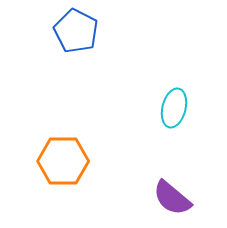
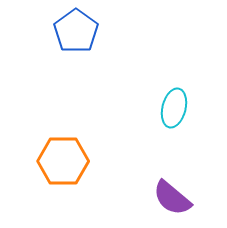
blue pentagon: rotated 9 degrees clockwise
